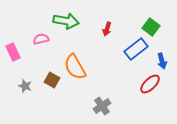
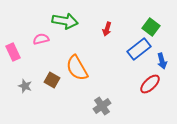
green arrow: moved 1 px left
blue rectangle: moved 3 px right
orange semicircle: moved 2 px right, 1 px down
